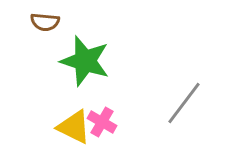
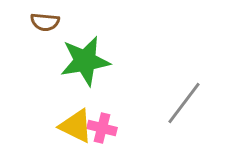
green star: rotated 27 degrees counterclockwise
pink cross: moved 6 px down; rotated 16 degrees counterclockwise
yellow triangle: moved 2 px right, 1 px up
